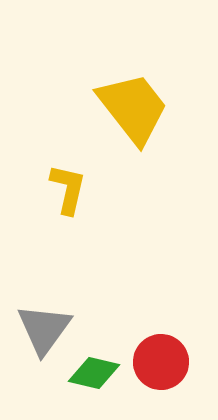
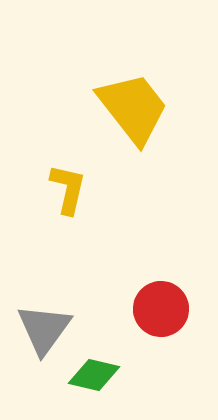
red circle: moved 53 px up
green diamond: moved 2 px down
